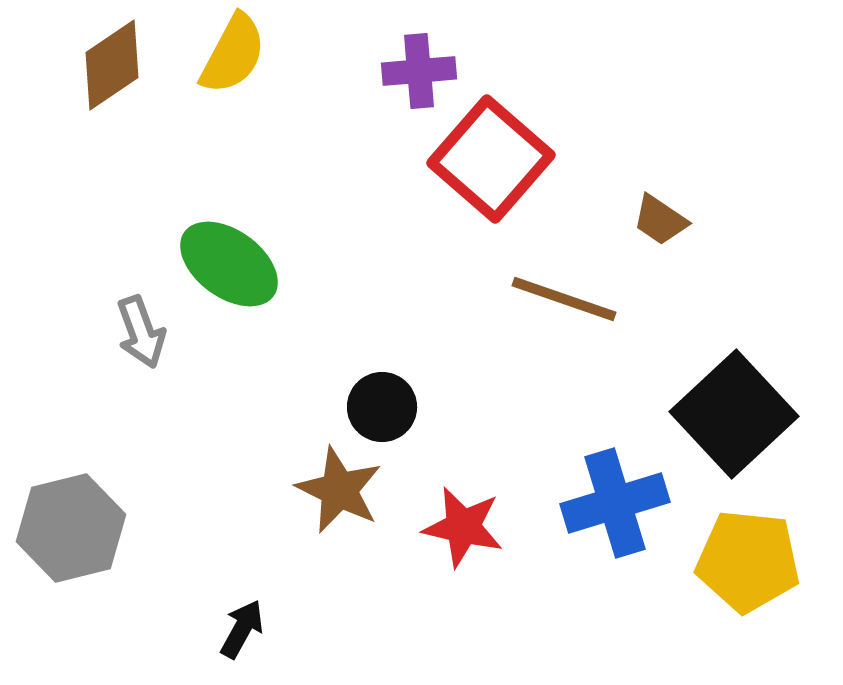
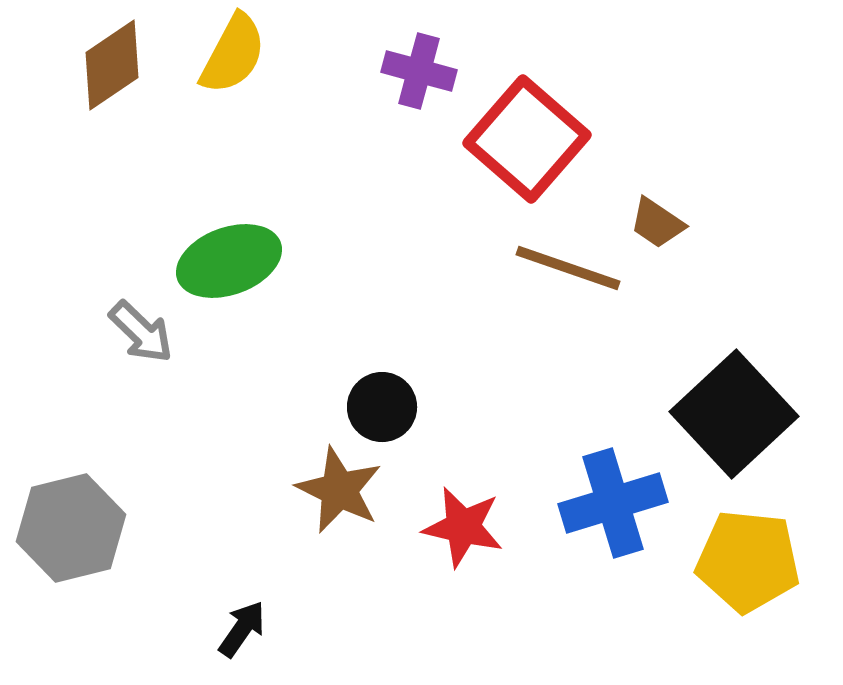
purple cross: rotated 20 degrees clockwise
red square: moved 36 px right, 20 px up
brown trapezoid: moved 3 px left, 3 px down
green ellipse: moved 3 px up; rotated 56 degrees counterclockwise
brown line: moved 4 px right, 31 px up
gray arrow: rotated 26 degrees counterclockwise
blue cross: moved 2 px left
black arrow: rotated 6 degrees clockwise
